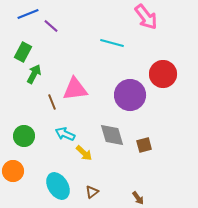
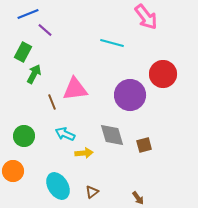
purple line: moved 6 px left, 4 px down
yellow arrow: rotated 48 degrees counterclockwise
